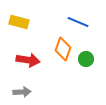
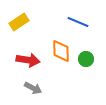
yellow rectangle: rotated 48 degrees counterclockwise
orange diamond: moved 2 px left, 2 px down; rotated 20 degrees counterclockwise
gray arrow: moved 11 px right, 4 px up; rotated 30 degrees clockwise
